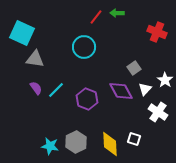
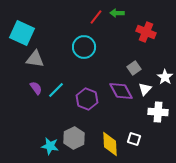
red cross: moved 11 px left
white star: moved 3 px up
white cross: rotated 30 degrees counterclockwise
gray hexagon: moved 2 px left, 4 px up
